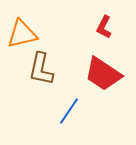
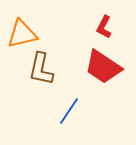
red trapezoid: moved 7 px up
